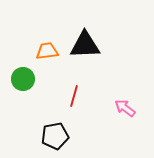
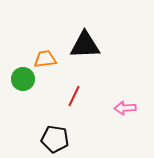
orange trapezoid: moved 2 px left, 8 px down
red line: rotated 10 degrees clockwise
pink arrow: rotated 40 degrees counterclockwise
black pentagon: moved 3 px down; rotated 20 degrees clockwise
